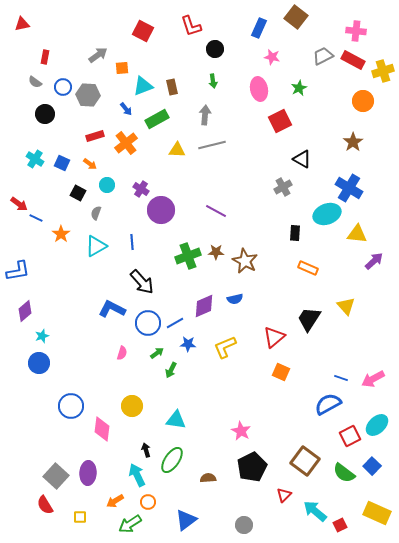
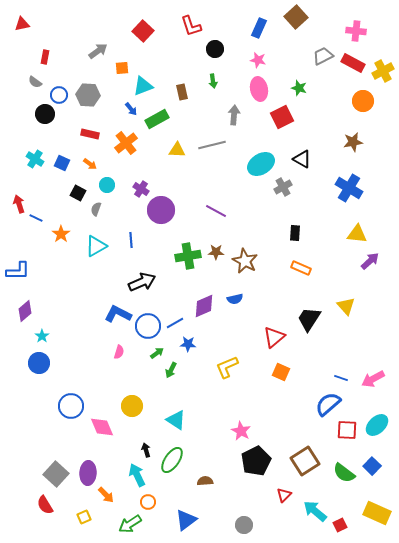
brown square at (296, 17): rotated 10 degrees clockwise
red square at (143, 31): rotated 15 degrees clockwise
gray arrow at (98, 55): moved 4 px up
pink star at (272, 57): moved 14 px left, 3 px down
red rectangle at (353, 60): moved 3 px down
yellow cross at (383, 71): rotated 10 degrees counterclockwise
blue circle at (63, 87): moved 4 px left, 8 px down
brown rectangle at (172, 87): moved 10 px right, 5 px down
green star at (299, 88): rotated 28 degrees counterclockwise
blue arrow at (126, 109): moved 5 px right
gray arrow at (205, 115): moved 29 px right
red square at (280, 121): moved 2 px right, 4 px up
red rectangle at (95, 136): moved 5 px left, 2 px up; rotated 30 degrees clockwise
brown star at (353, 142): rotated 24 degrees clockwise
red arrow at (19, 204): rotated 144 degrees counterclockwise
gray semicircle at (96, 213): moved 4 px up
cyan ellipse at (327, 214): moved 66 px left, 50 px up; rotated 12 degrees counterclockwise
blue line at (132, 242): moved 1 px left, 2 px up
green cross at (188, 256): rotated 10 degrees clockwise
purple arrow at (374, 261): moved 4 px left
orange rectangle at (308, 268): moved 7 px left
blue L-shape at (18, 271): rotated 10 degrees clockwise
black arrow at (142, 282): rotated 72 degrees counterclockwise
blue L-shape at (112, 309): moved 6 px right, 5 px down
blue circle at (148, 323): moved 3 px down
cyan star at (42, 336): rotated 16 degrees counterclockwise
yellow L-shape at (225, 347): moved 2 px right, 20 px down
pink semicircle at (122, 353): moved 3 px left, 1 px up
blue semicircle at (328, 404): rotated 12 degrees counterclockwise
cyan triangle at (176, 420): rotated 25 degrees clockwise
pink diamond at (102, 429): moved 2 px up; rotated 30 degrees counterclockwise
red square at (350, 436): moved 3 px left, 6 px up; rotated 30 degrees clockwise
brown square at (305, 461): rotated 20 degrees clockwise
black pentagon at (252, 467): moved 4 px right, 6 px up
gray square at (56, 476): moved 2 px up
brown semicircle at (208, 478): moved 3 px left, 3 px down
orange arrow at (115, 501): moved 9 px left, 6 px up; rotated 102 degrees counterclockwise
yellow square at (80, 517): moved 4 px right; rotated 24 degrees counterclockwise
